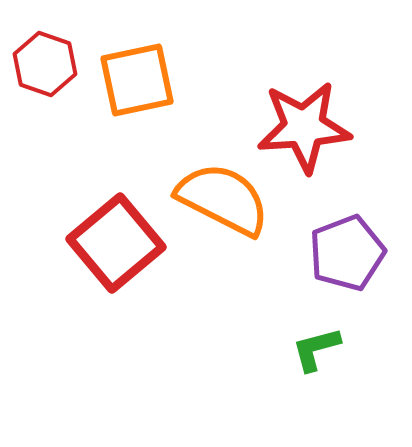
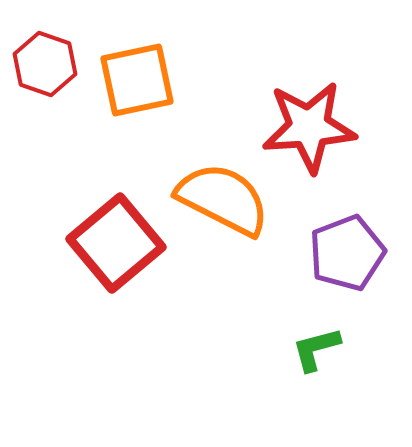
red star: moved 5 px right
